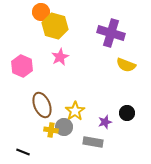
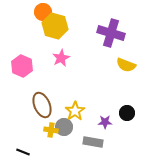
orange circle: moved 2 px right
pink star: moved 1 px right, 1 px down
purple star: rotated 16 degrees clockwise
